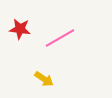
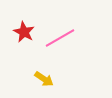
red star: moved 4 px right, 3 px down; rotated 20 degrees clockwise
